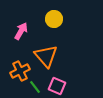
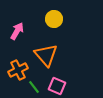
pink arrow: moved 4 px left
orange triangle: moved 1 px up
orange cross: moved 2 px left, 1 px up
green line: moved 1 px left
